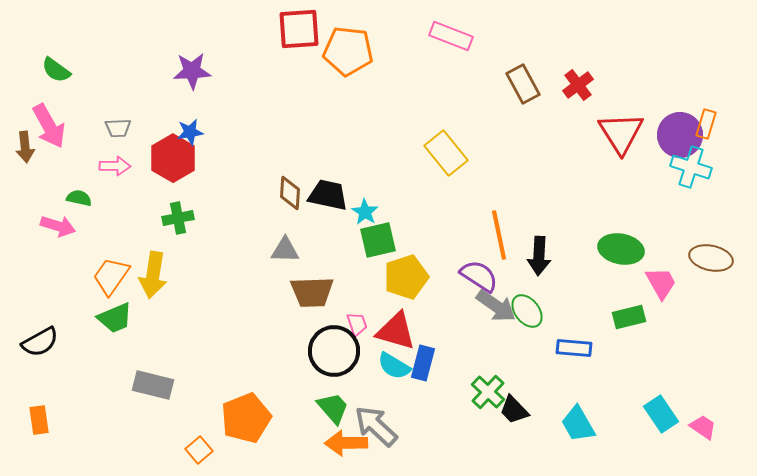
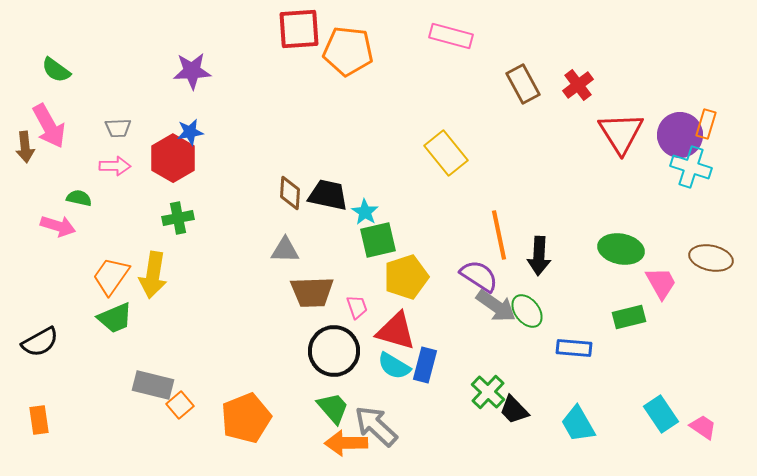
pink rectangle at (451, 36): rotated 6 degrees counterclockwise
pink trapezoid at (357, 324): moved 17 px up
blue rectangle at (423, 363): moved 2 px right, 2 px down
orange square at (199, 450): moved 19 px left, 45 px up
